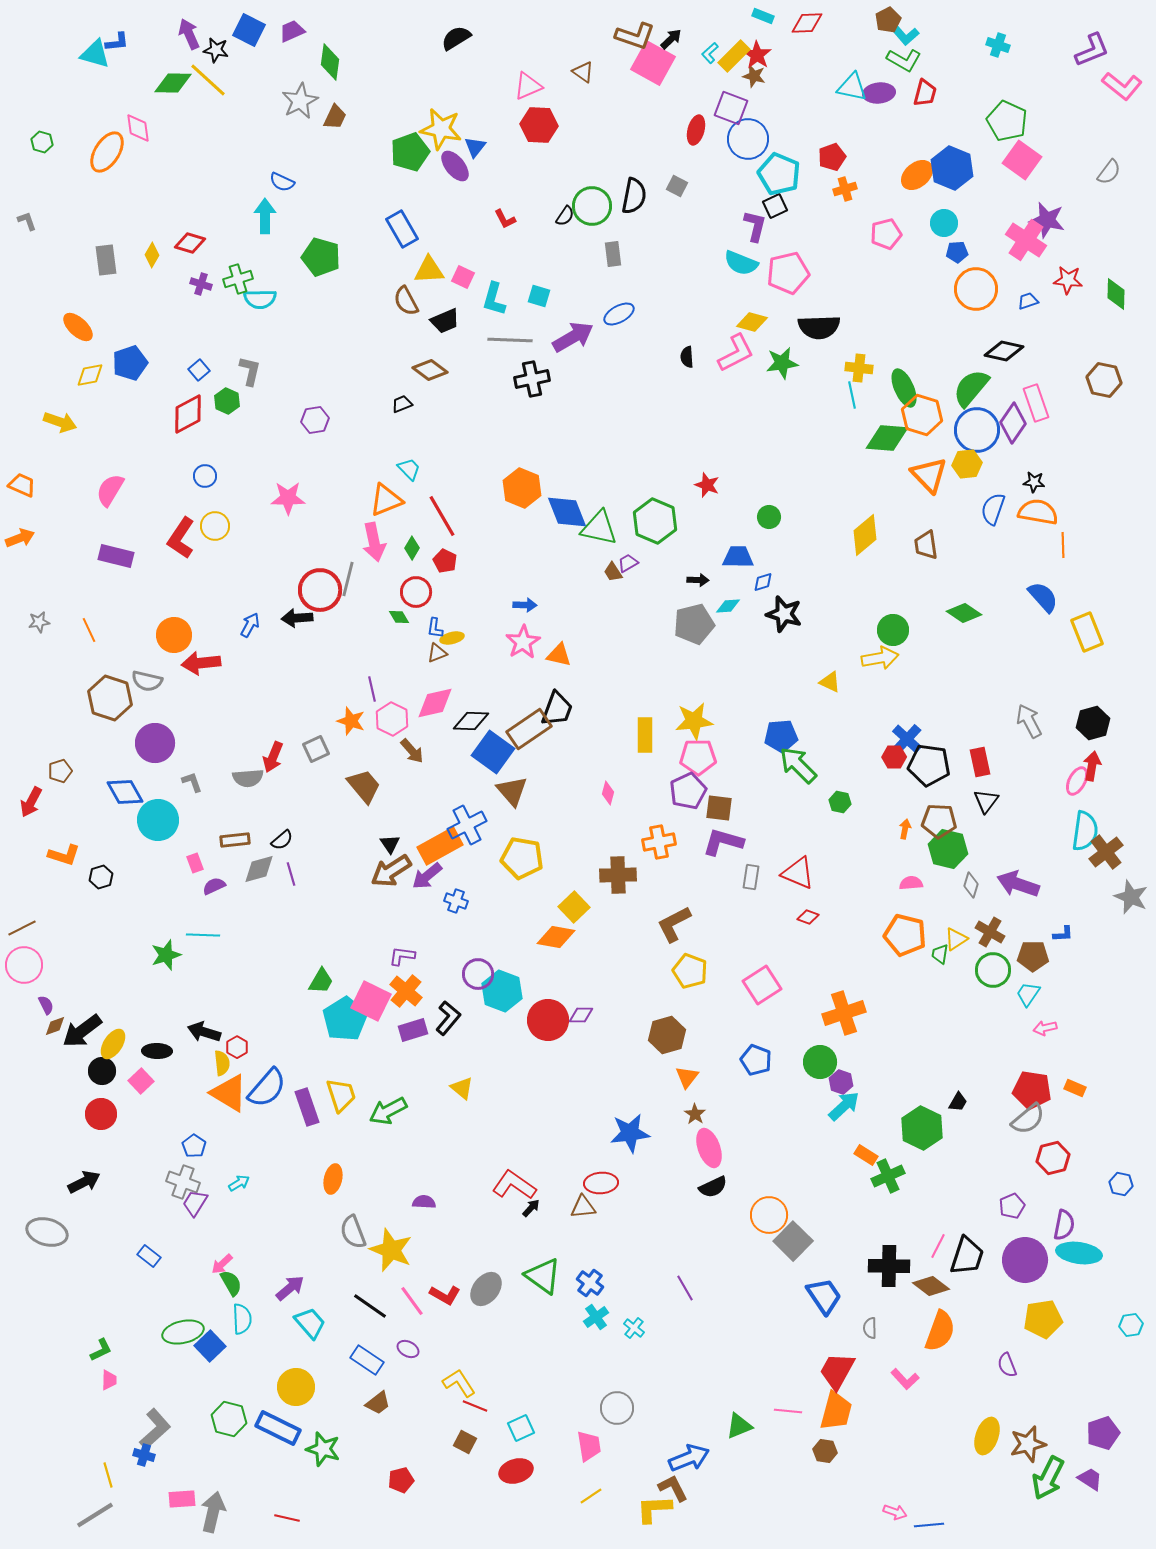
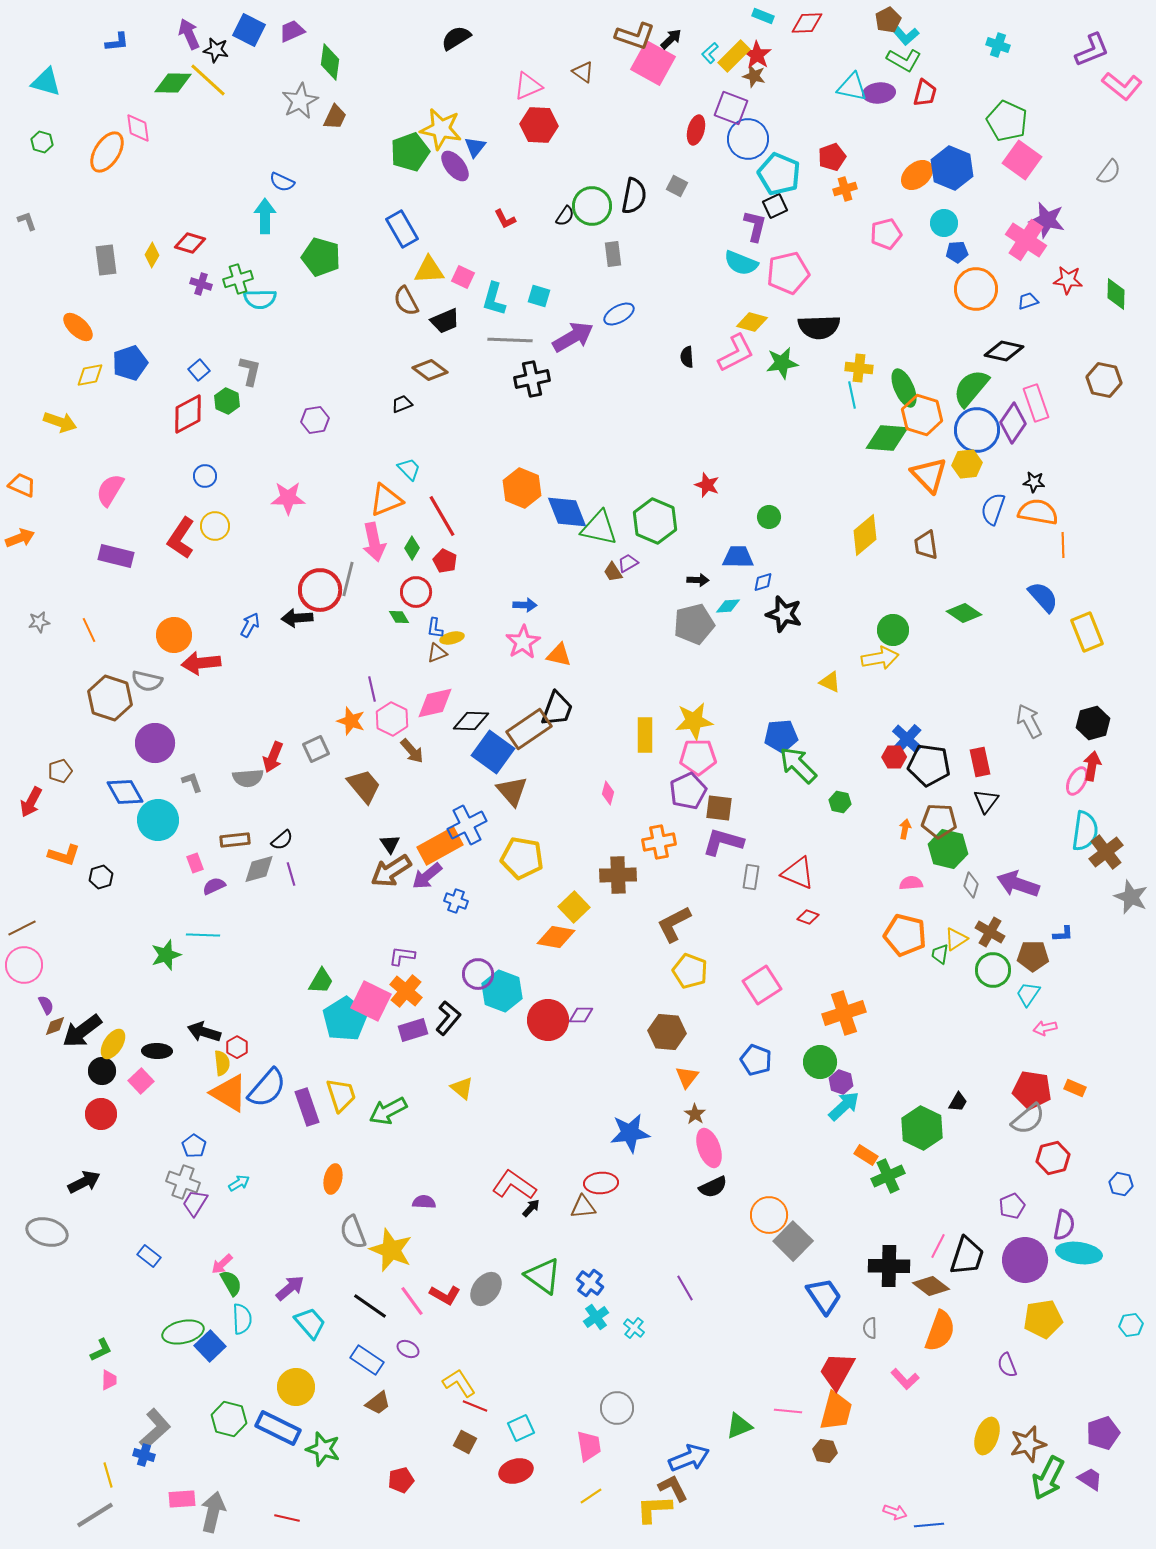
cyan triangle at (95, 54): moved 49 px left, 28 px down
brown hexagon at (667, 1035): moved 3 px up; rotated 21 degrees clockwise
